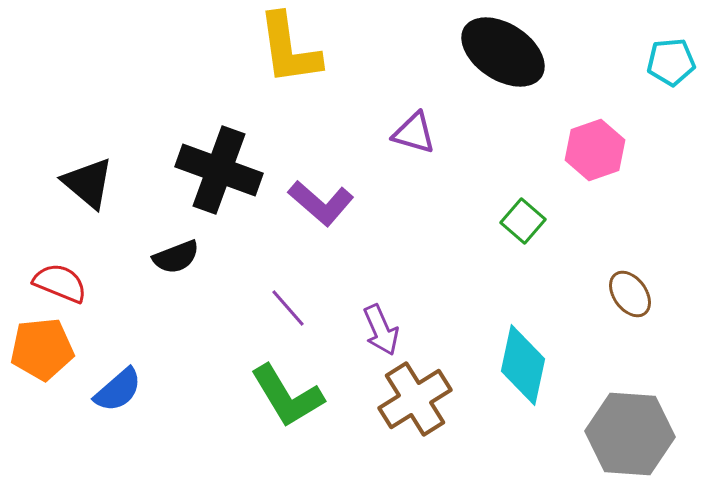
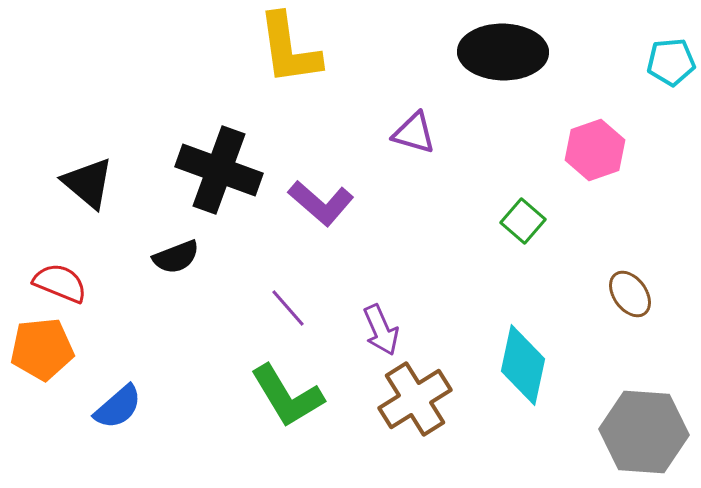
black ellipse: rotated 32 degrees counterclockwise
blue semicircle: moved 17 px down
gray hexagon: moved 14 px right, 2 px up
